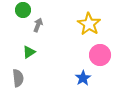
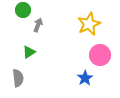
yellow star: rotated 15 degrees clockwise
blue star: moved 2 px right
